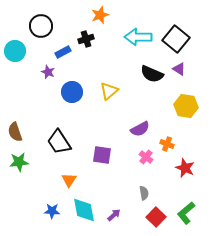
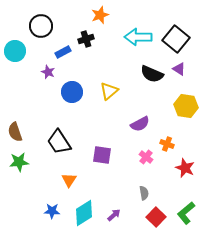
purple semicircle: moved 5 px up
cyan diamond: moved 3 px down; rotated 68 degrees clockwise
